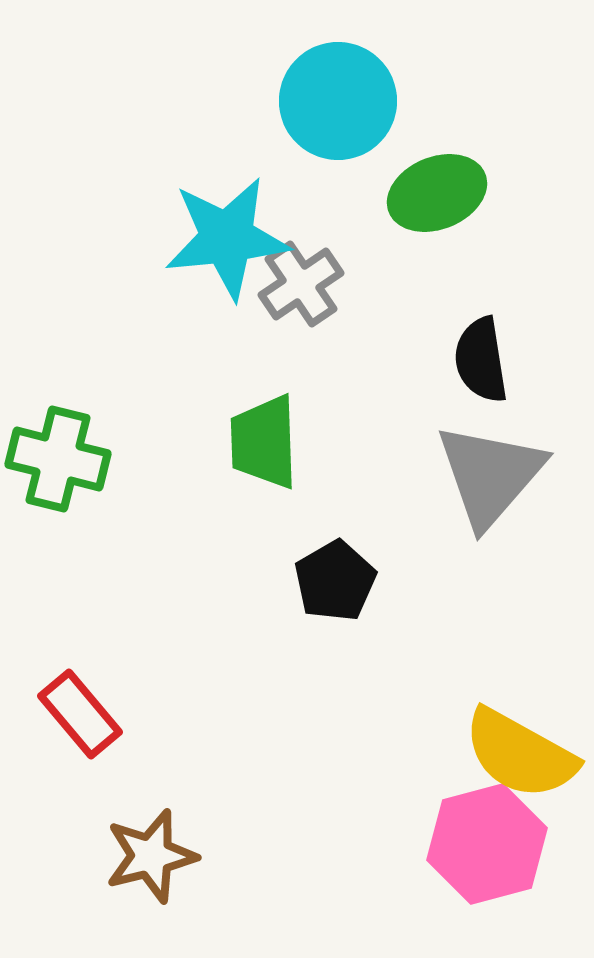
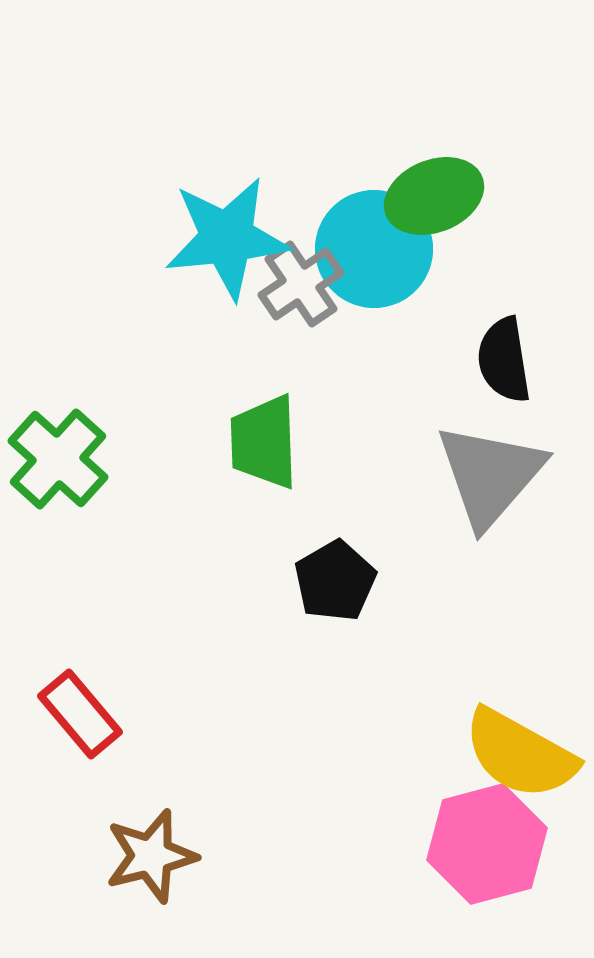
cyan circle: moved 36 px right, 148 px down
green ellipse: moved 3 px left, 3 px down
black semicircle: moved 23 px right
green cross: rotated 28 degrees clockwise
